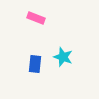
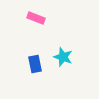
blue rectangle: rotated 18 degrees counterclockwise
